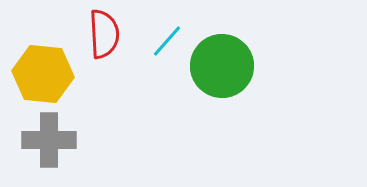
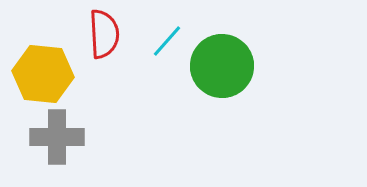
gray cross: moved 8 px right, 3 px up
